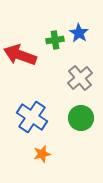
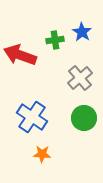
blue star: moved 3 px right, 1 px up
green circle: moved 3 px right
orange star: rotated 18 degrees clockwise
